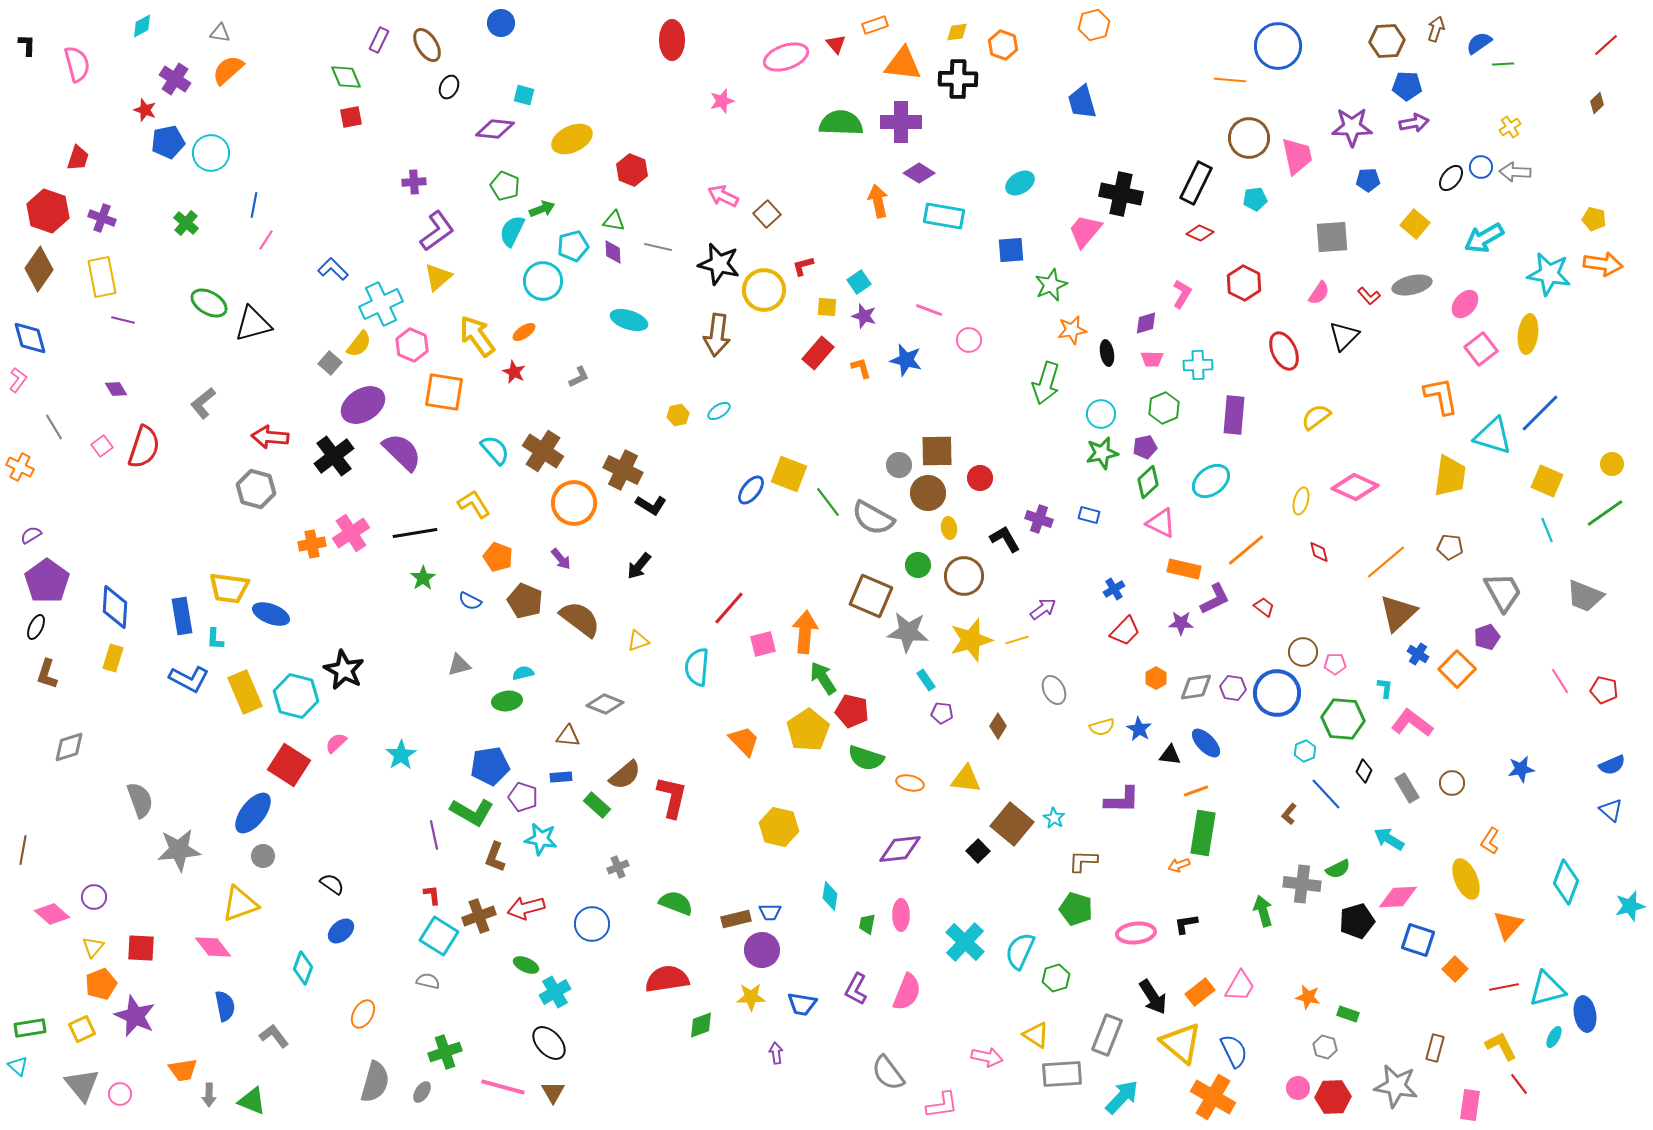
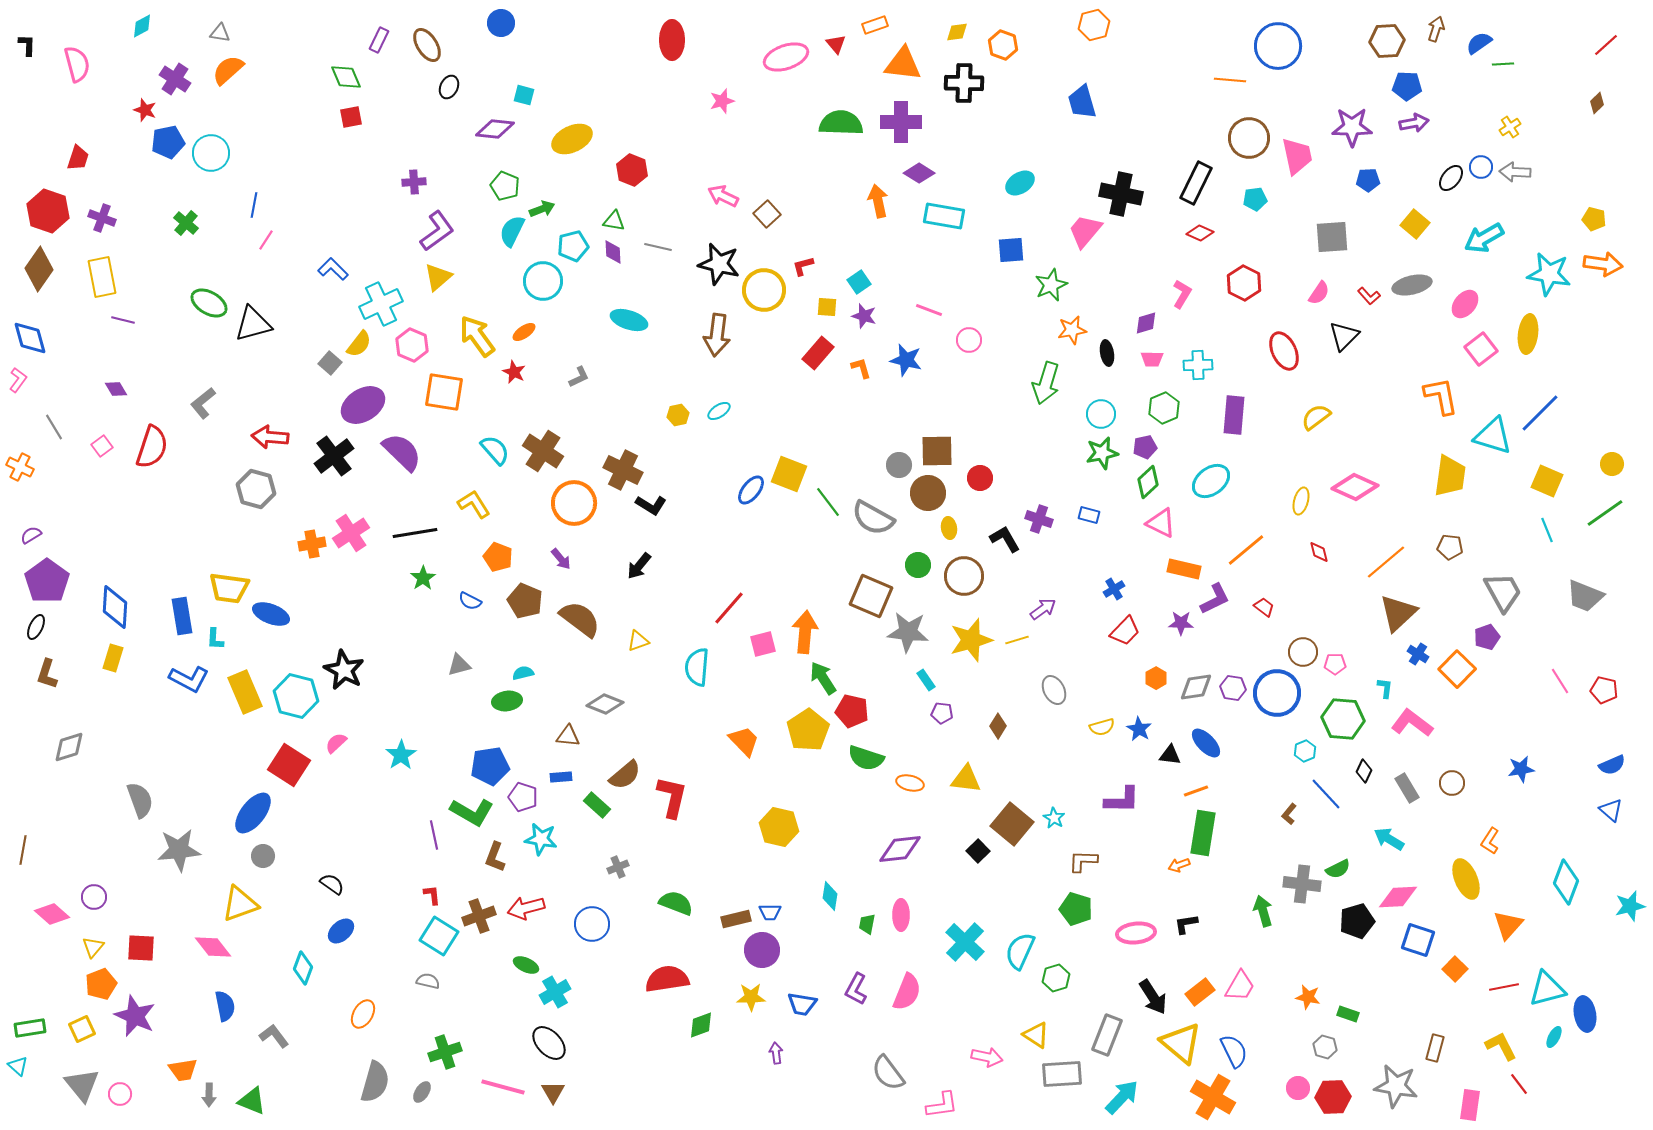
black cross at (958, 79): moved 6 px right, 4 px down
red semicircle at (144, 447): moved 8 px right
